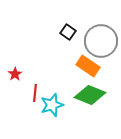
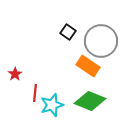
green diamond: moved 6 px down
